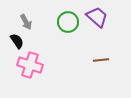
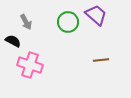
purple trapezoid: moved 1 px left, 2 px up
black semicircle: moved 4 px left; rotated 28 degrees counterclockwise
